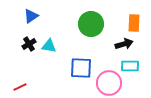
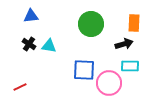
blue triangle: rotated 28 degrees clockwise
black cross: rotated 24 degrees counterclockwise
blue square: moved 3 px right, 2 px down
